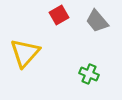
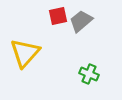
red square: moved 1 px left, 1 px down; rotated 18 degrees clockwise
gray trapezoid: moved 16 px left; rotated 90 degrees clockwise
